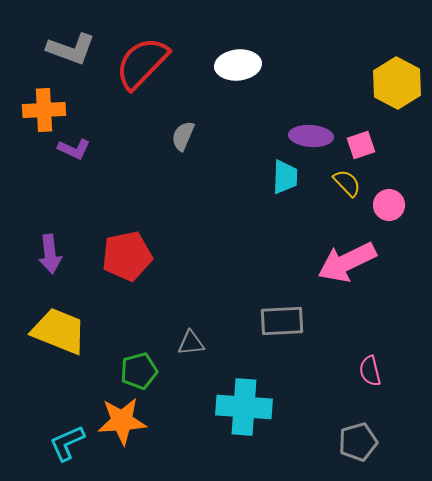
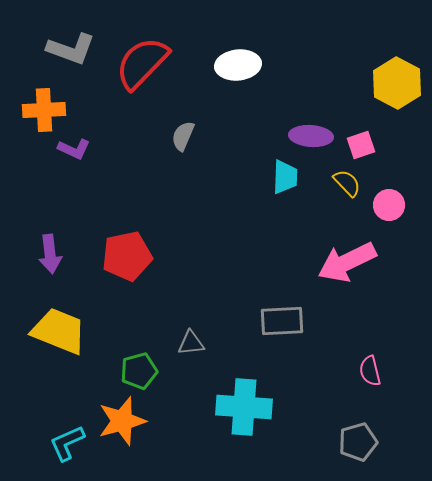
orange star: rotated 12 degrees counterclockwise
